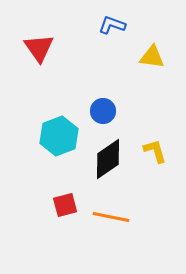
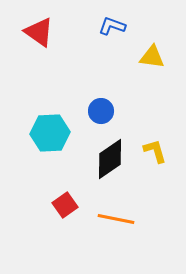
blue L-shape: moved 1 px down
red triangle: moved 16 px up; rotated 20 degrees counterclockwise
blue circle: moved 2 px left
cyan hexagon: moved 9 px left, 3 px up; rotated 18 degrees clockwise
black diamond: moved 2 px right
red square: rotated 20 degrees counterclockwise
orange line: moved 5 px right, 2 px down
